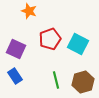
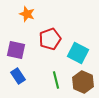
orange star: moved 2 px left, 3 px down
cyan square: moved 9 px down
purple square: moved 1 px down; rotated 12 degrees counterclockwise
blue rectangle: moved 3 px right
brown hexagon: rotated 20 degrees counterclockwise
